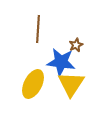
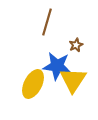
brown line: moved 9 px right, 7 px up; rotated 12 degrees clockwise
blue star: moved 4 px left, 4 px down
yellow triangle: moved 2 px right, 4 px up
